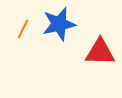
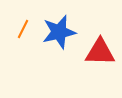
blue star: moved 8 px down
